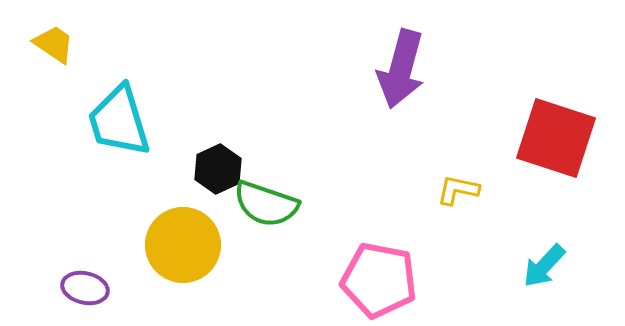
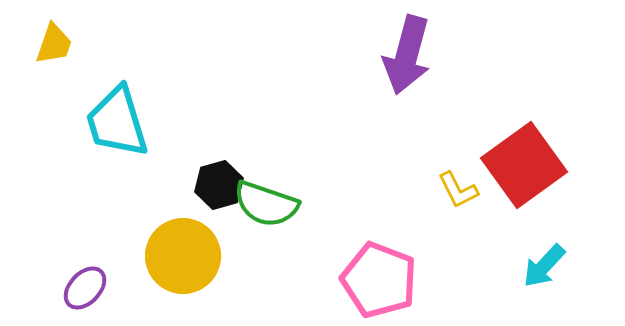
yellow trapezoid: rotated 75 degrees clockwise
purple arrow: moved 6 px right, 14 px up
cyan trapezoid: moved 2 px left, 1 px down
red square: moved 32 px left, 27 px down; rotated 36 degrees clockwise
black hexagon: moved 1 px right, 16 px down; rotated 9 degrees clockwise
yellow L-shape: rotated 129 degrees counterclockwise
yellow circle: moved 11 px down
pink pentagon: rotated 10 degrees clockwise
purple ellipse: rotated 60 degrees counterclockwise
